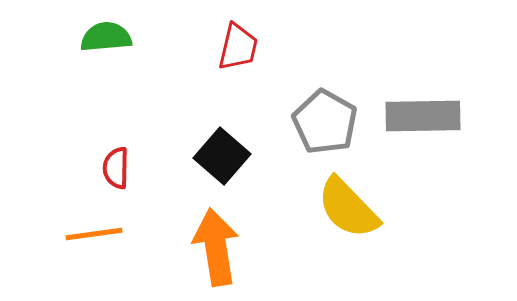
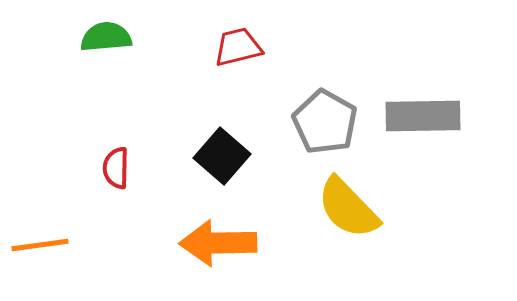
red trapezoid: rotated 117 degrees counterclockwise
orange line: moved 54 px left, 11 px down
orange arrow: moved 2 px right, 4 px up; rotated 82 degrees counterclockwise
